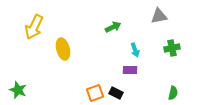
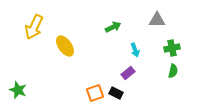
gray triangle: moved 2 px left, 4 px down; rotated 12 degrees clockwise
yellow ellipse: moved 2 px right, 3 px up; rotated 20 degrees counterclockwise
purple rectangle: moved 2 px left, 3 px down; rotated 40 degrees counterclockwise
green semicircle: moved 22 px up
